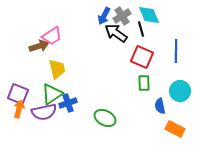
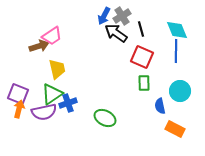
cyan diamond: moved 28 px right, 15 px down
